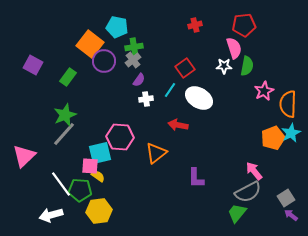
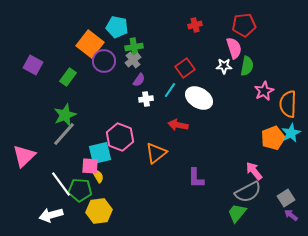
pink hexagon: rotated 16 degrees clockwise
yellow semicircle: rotated 24 degrees clockwise
